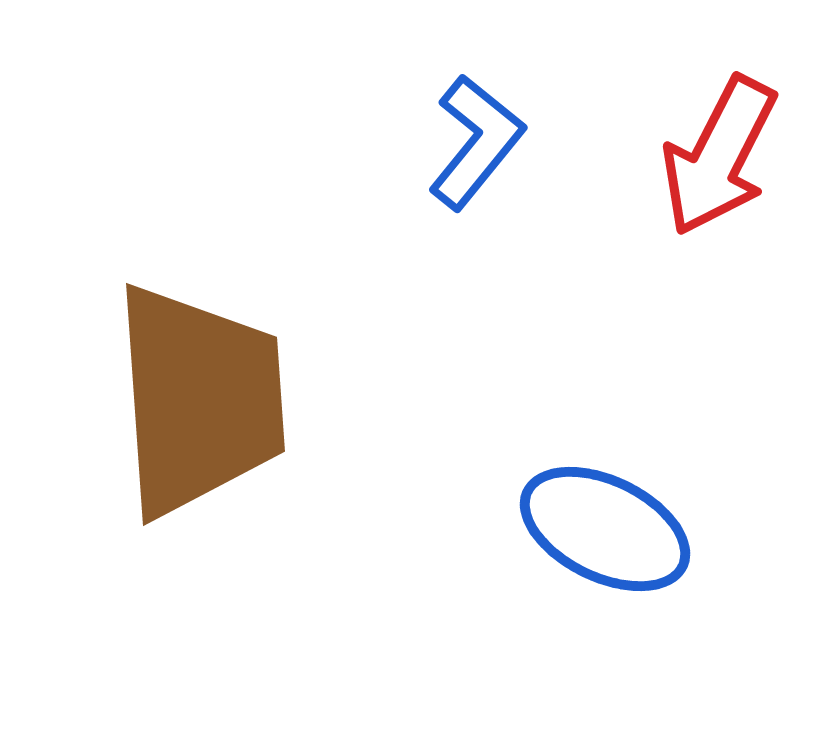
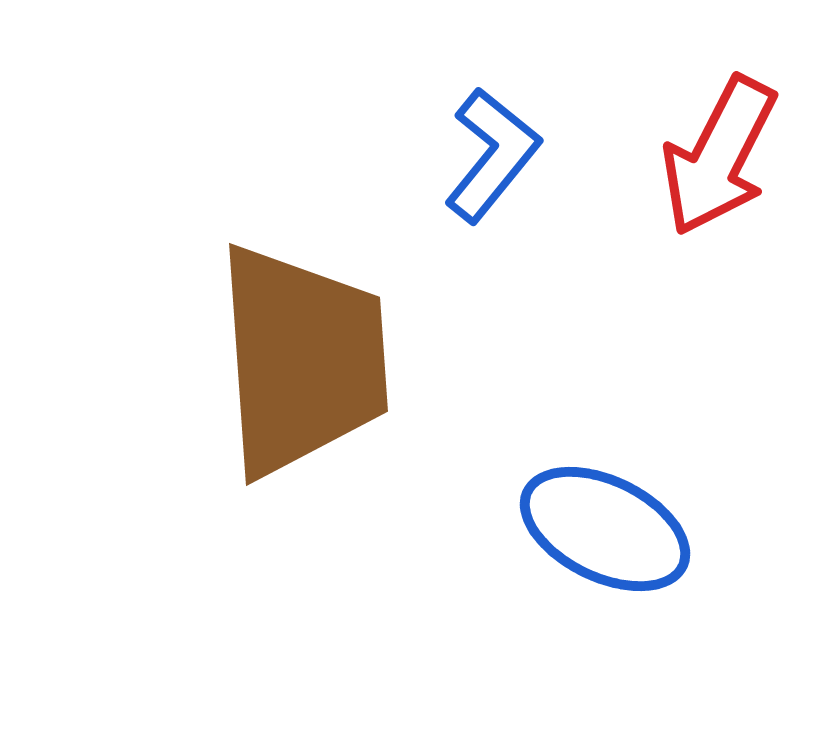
blue L-shape: moved 16 px right, 13 px down
brown trapezoid: moved 103 px right, 40 px up
